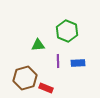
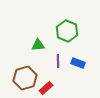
blue rectangle: rotated 24 degrees clockwise
red rectangle: rotated 64 degrees counterclockwise
